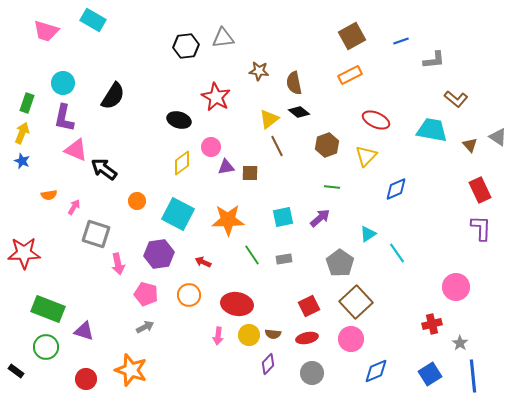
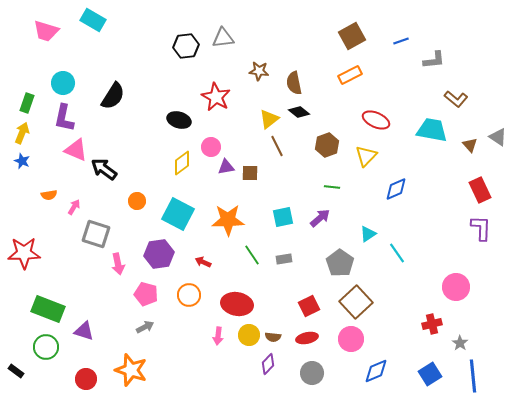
brown semicircle at (273, 334): moved 3 px down
